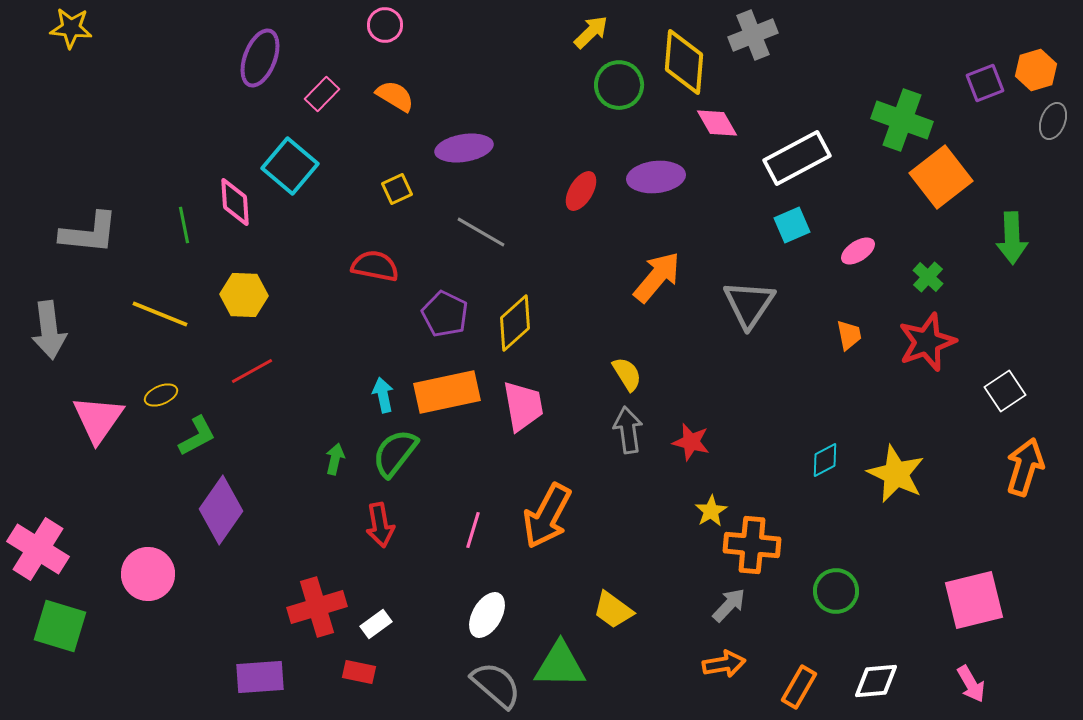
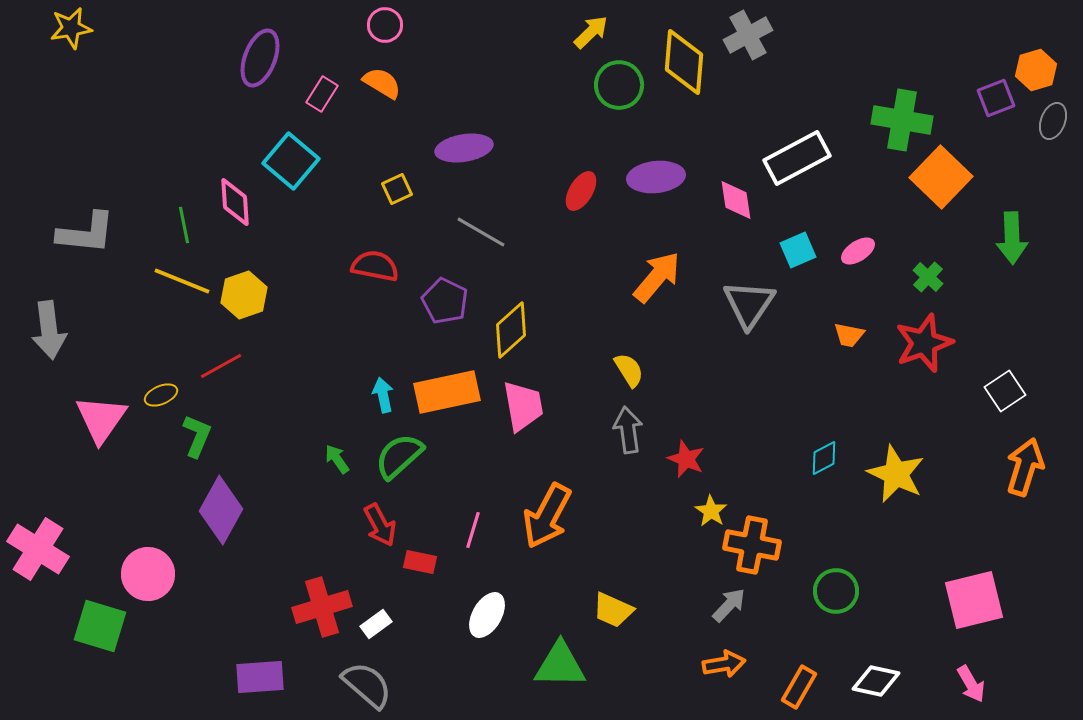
yellow star at (71, 28): rotated 15 degrees counterclockwise
gray cross at (753, 35): moved 5 px left; rotated 6 degrees counterclockwise
purple square at (985, 83): moved 11 px right, 15 px down
pink rectangle at (322, 94): rotated 12 degrees counterclockwise
orange semicircle at (395, 96): moved 13 px left, 13 px up
green cross at (902, 120): rotated 10 degrees counterclockwise
pink diamond at (717, 123): moved 19 px right, 77 px down; rotated 21 degrees clockwise
cyan square at (290, 166): moved 1 px right, 5 px up
orange square at (941, 177): rotated 8 degrees counterclockwise
cyan square at (792, 225): moved 6 px right, 25 px down
gray L-shape at (89, 233): moved 3 px left
yellow hexagon at (244, 295): rotated 21 degrees counterclockwise
yellow line at (160, 314): moved 22 px right, 33 px up
purple pentagon at (445, 314): moved 13 px up
yellow diamond at (515, 323): moved 4 px left, 7 px down
orange trapezoid at (849, 335): rotated 112 degrees clockwise
red star at (927, 342): moved 3 px left, 1 px down
red line at (252, 371): moved 31 px left, 5 px up
yellow semicircle at (627, 374): moved 2 px right, 4 px up
pink triangle at (98, 419): moved 3 px right
green L-shape at (197, 436): rotated 39 degrees counterclockwise
red star at (691, 442): moved 5 px left, 17 px down; rotated 9 degrees clockwise
green semicircle at (395, 453): moved 4 px right, 3 px down; rotated 10 degrees clockwise
green arrow at (335, 459): moved 2 px right; rotated 48 degrees counterclockwise
cyan diamond at (825, 460): moved 1 px left, 2 px up
purple diamond at (221, 510): rotated 6 degrees counterclockwise
yellow star at (711, 511): rotated 8 degrees counterclockwise
red arrow at (380, 525): rotated 18 degrees counterclockwise
orange cross at (752, 545): rotated 6 degrees clockwise
red cross at (317, 607): moved 5 px right
yellow trapezoid at (613, 610): rotated 12 degrees counterclockwise
green square at (60, 626): moved 40 px right
red rectangle at (359, 672): moved 61 px right, 110 px up
white diamond at (876, 681): rotated 18 degrees clockwise
gray semicircle at (496, 685): moved 129 px left
